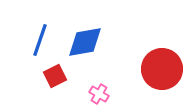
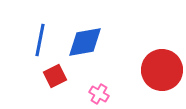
blue line: rotated 8 degrees counterclockwise
red circle: moved 1 px down
